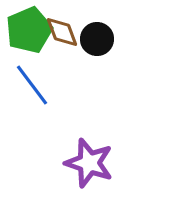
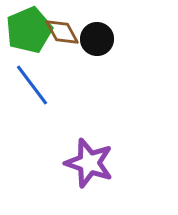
brown diamond: rotated 9 degrees counterclockwise
